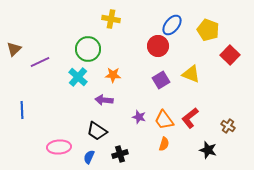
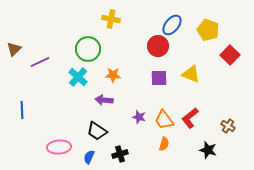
purple square: moved 2 px left, 2 px up; rotated 30 degrees clockwise
